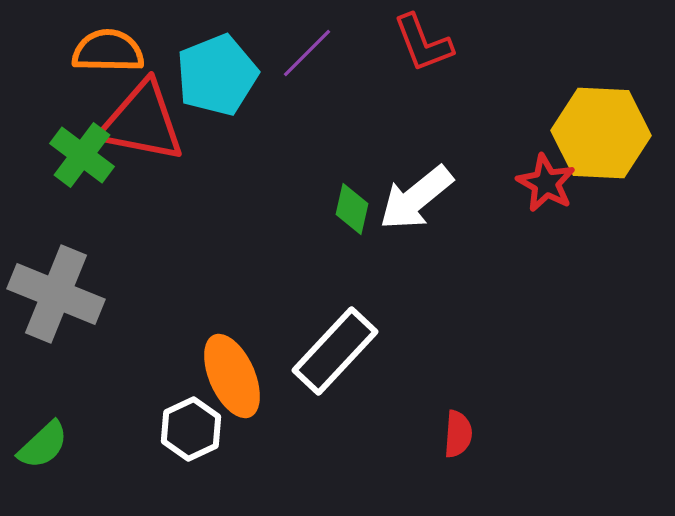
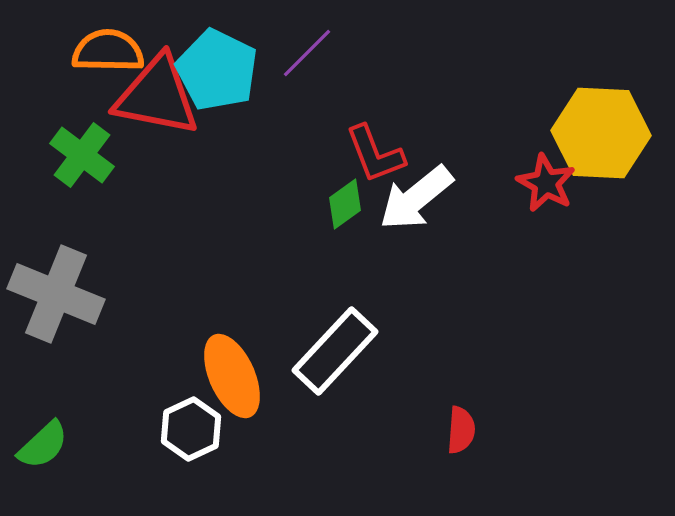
red L-shape: moved 48 px left, 111 px down
cyan pentagon: moved 5 px up; rotated 24 degrees counterclockwise
red triangle: moved 15 px right, 26 px up
green diamond: moved 7 px left, 5 px up; rotated 42 degrees clockwise
red semicircle: moved 3 px right, 4 px up
